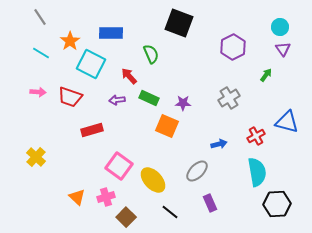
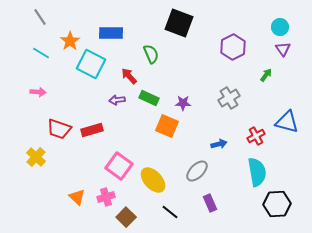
red trapezoid: moved 11 px left, 32 px down
